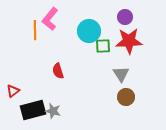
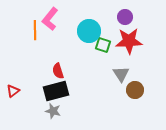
green square: moved 1 px up; rotated 21 degrees clockwise
brown circle: moved 9 px right, 7 px up
black rectangle: moved 23 px right, 19 px up
